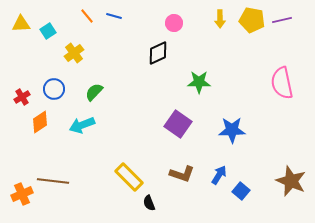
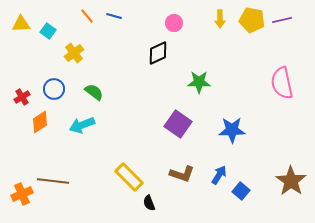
cyan square: rotated 21 degrees counterclockwise
green semicircle: rotated 84 degrees clockwise
brown star: rotated 12 degrees clockwise
